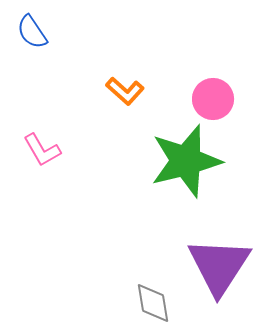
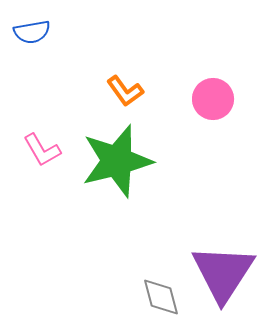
blue semicircle: rotated 66 degrees counterclockwise
orange L-shape: rotated 12 degrees clockwise
green star: moved 69 px left
purple triangle: moved 4 px right, 7 px down
gray diamond: moved 8 px right, 6 px up; rotated 6 degrees counterclockwise
